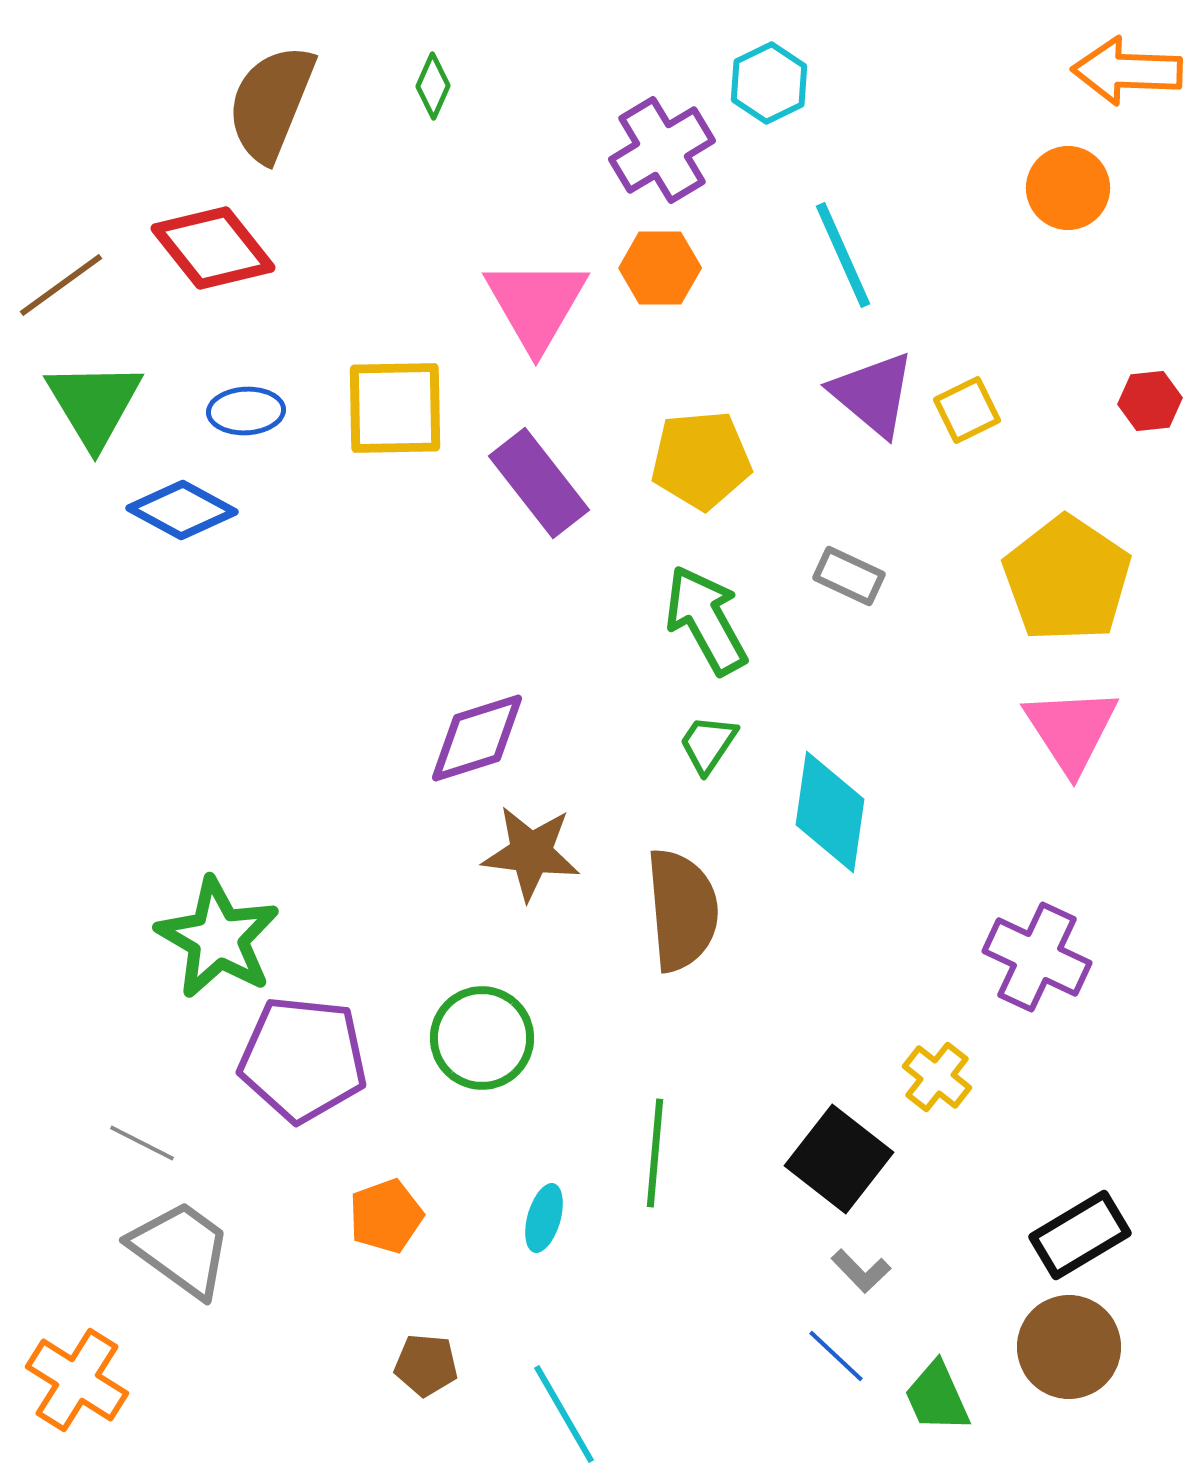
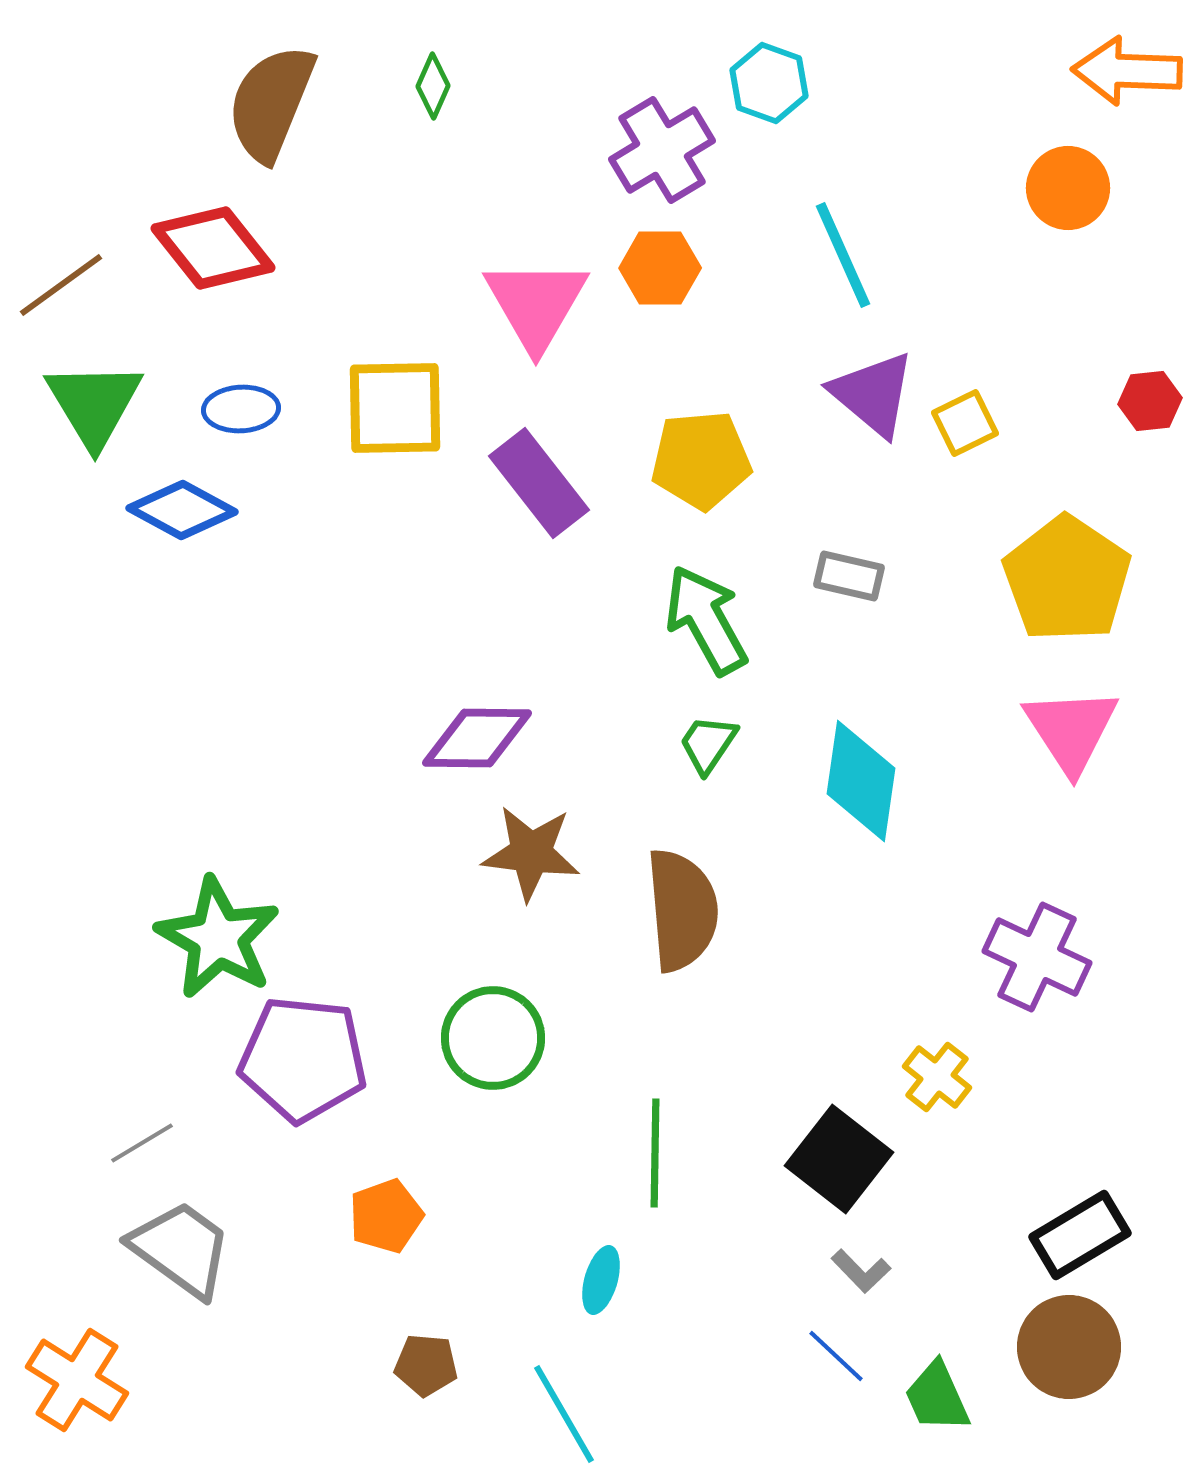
cyan hexagon at (769, 83): rotated 14 degrees counterclockwise
yellow square at (967, 410): moved 2 px left, 13 px down
blue ellipse at (246, 411): moved 5 px left, 2 px up
gray rectangle at (849, 576): rotated 12 degrees counterclockwise
purple diamond at (477, 738): rotated 18 degrees clockwise
cyan diamond at (830, 812): moved 31 px right, 31 px up
green circle at (482, 1038): moved 11 px right
gray line at (142, 1143): rotated 58 degrees counterclockwise
green line at (655, 1153): rotated 4 degrees counterclockwise
cyan ellipse at (544, 1218): moved 57 px right, 62 px down
